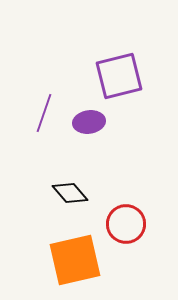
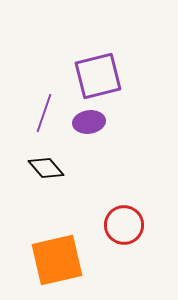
purple square: moved 21 px left
black diamond: moved 24 px left, 25 px up
red circle: moved 2 px left, 1 px down
orange square: moved 18 px left
